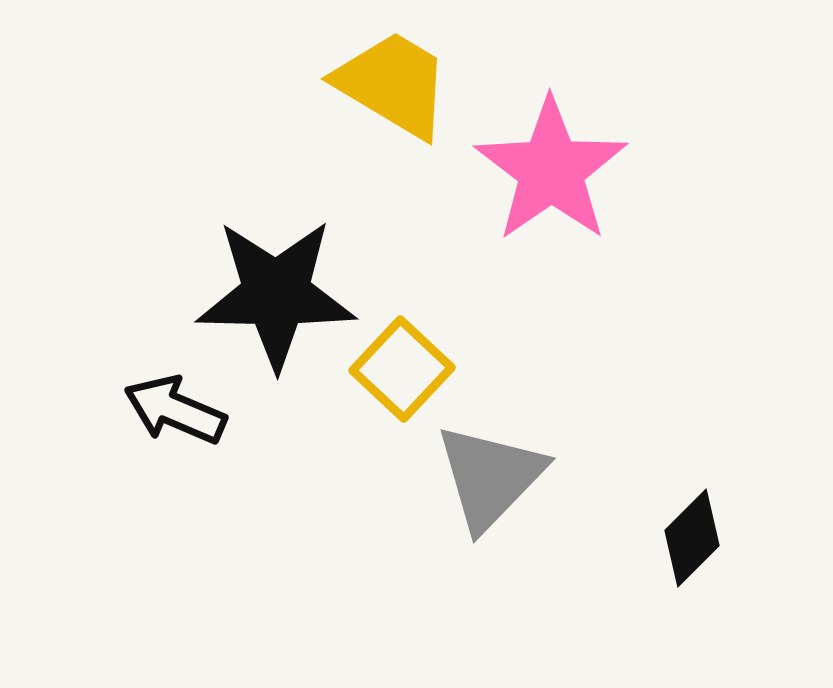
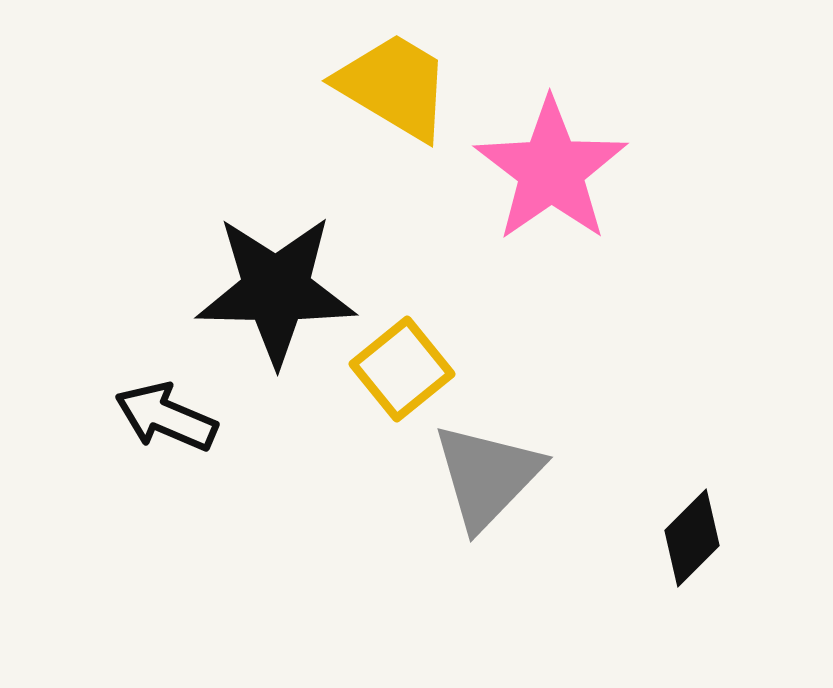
yellow trapezoid: moved 1 px right, 2 px down
black star: moved 4 px up
yellow square: rotated 8 degrees clockwise
black arrow: moved 9 px left, 7 px down
gray triangle: moved 3 px left, 1 px up
